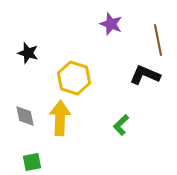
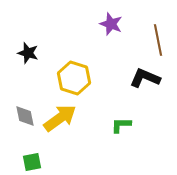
black L-shape: moved 3 px down
yellow arrow: rotated 52 degrees clockwise
green L-shape: rotated 45 degrees clockwise
